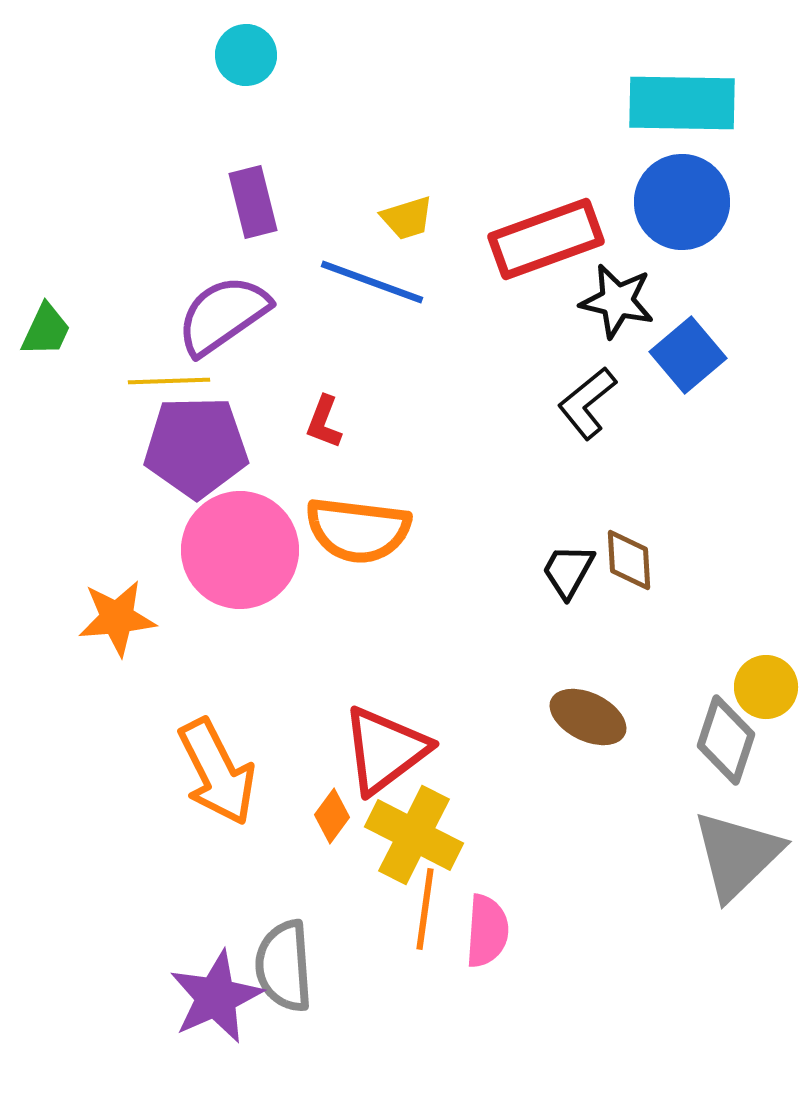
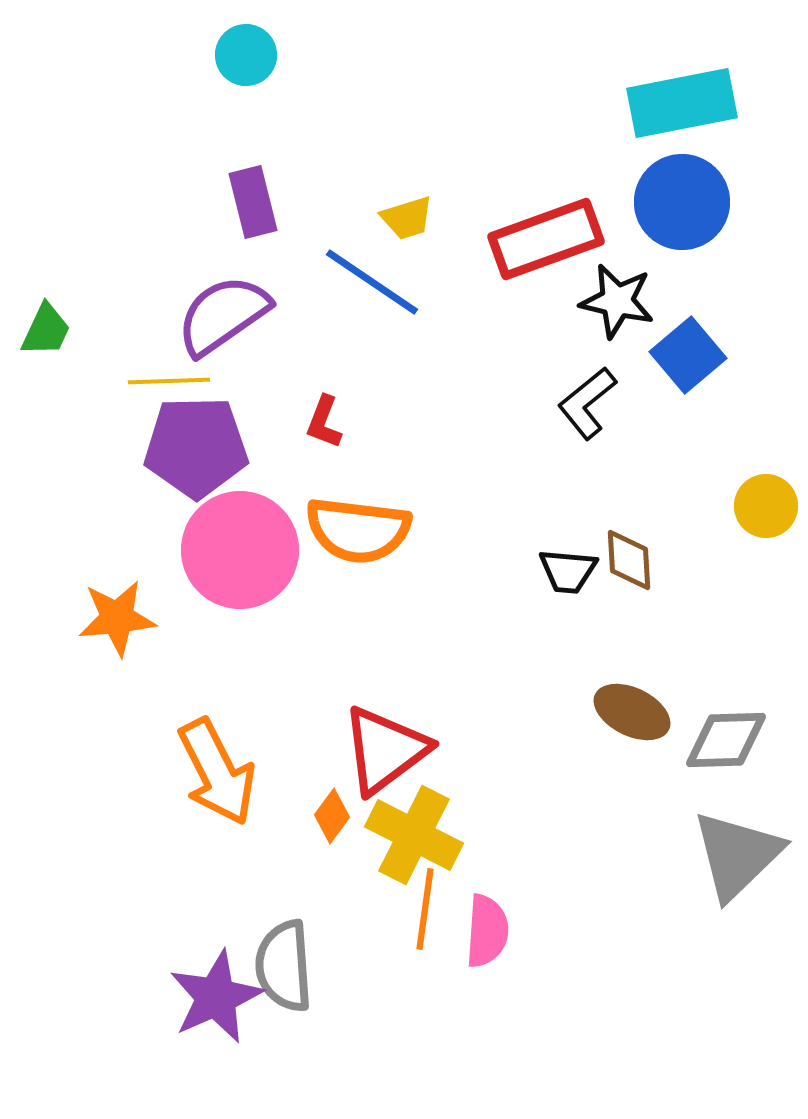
cyan rectangle: rotated 12 degrees counterclockwise
blue line: rotated 14 degrees clockwise
black trapezoid: rotated 114 degrees counterclockwise
yellow circle: moved 181 px up
brown ellipse: moved 44 px right, 5 px up
gray diamond: rotated 70 degrees clockwise
